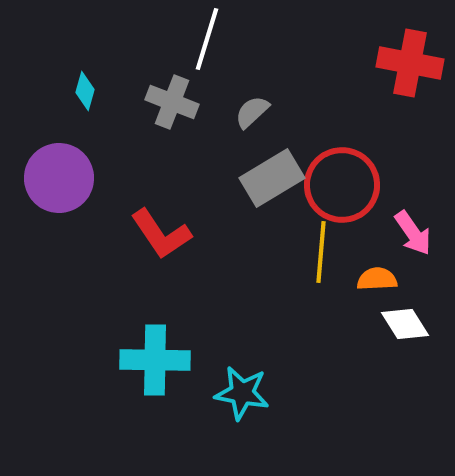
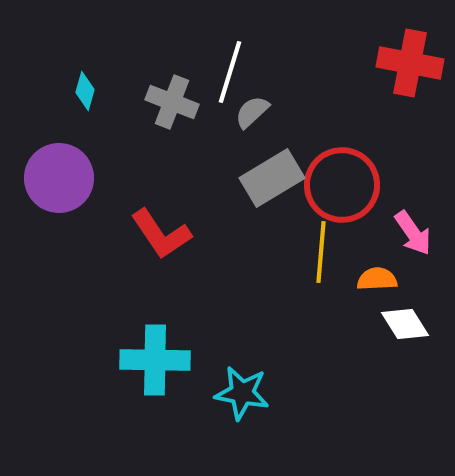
white line: moved 23 px right, 33 px down
